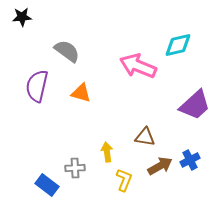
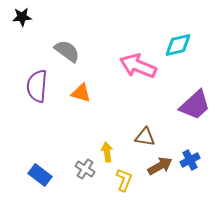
purple semicircle: rotated 8 degrees counterclockwise
gray cross: moved 10 px right, 1 px down; rotated 36 degrees clockwise
blue rectangle: moved 7 px left, 10 px up
